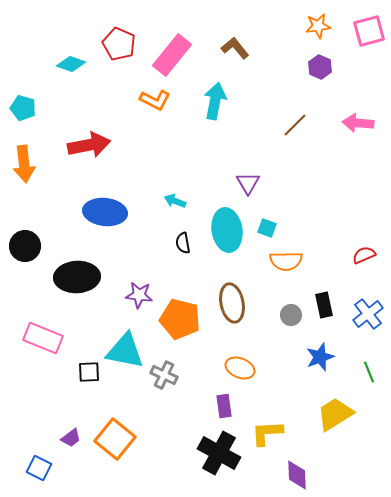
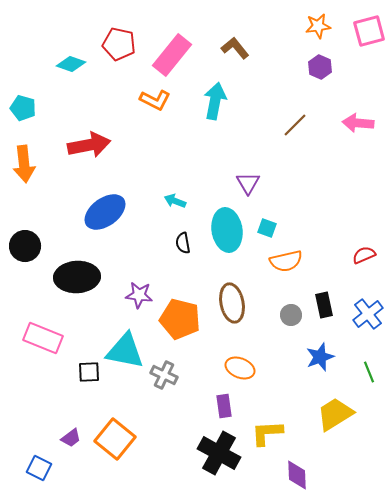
red pentagon at (119, 44): rotated 12 degrees counterclockwise
blue ellipse at (105, 212): rotated 42 degrees counterclockwise
orange semicircle at (286, 261): rotated 12 degrees counterclockwise
